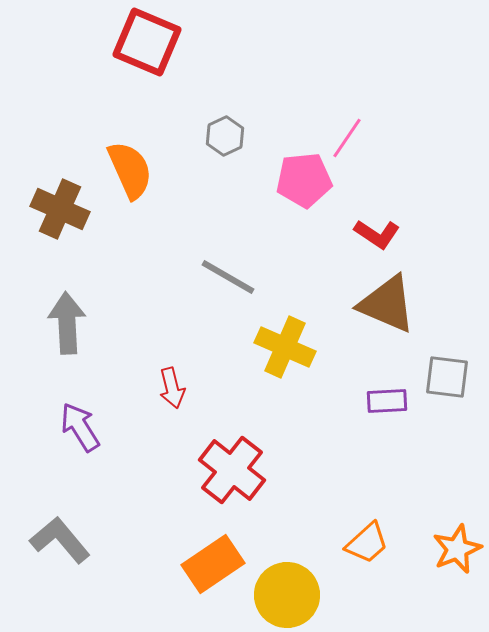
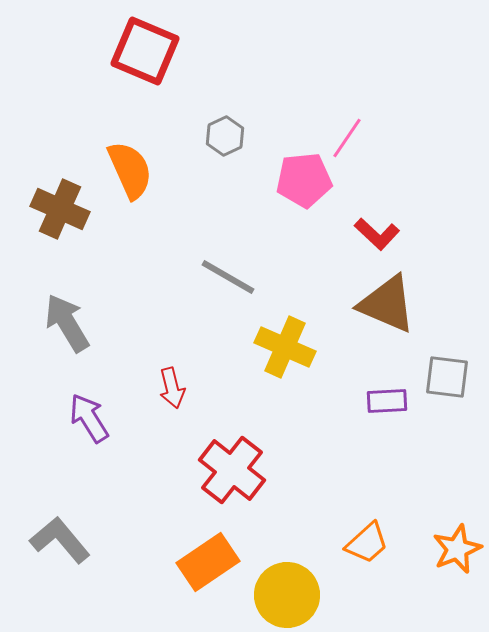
red square: moved 2 px left, 9 px down
red L-shape: rotated 9 degrees clockwise
gray arrow: rotated 28 degrees counterclockwise
purple arrow: moved 9 px right, 9 px up
orange rectangle: moved 5 px left, 2 px up
